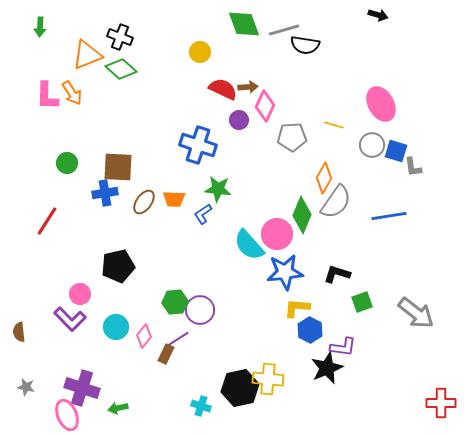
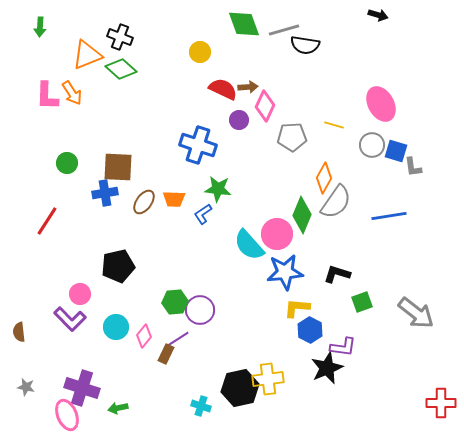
yellow cross at (268, 379): rotated 12 degrees counterclockwise
